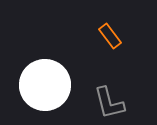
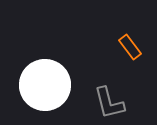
orange rectangle: moved 20 px right, 11 px down
